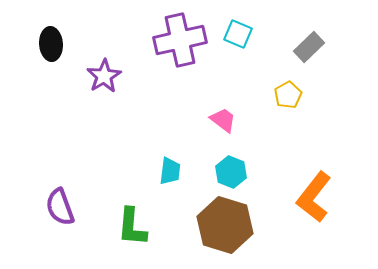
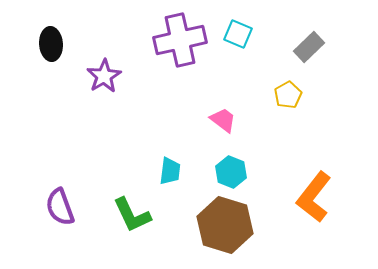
green L-shape: moved 12 px up; rotated 30 degrees counterclockwise
